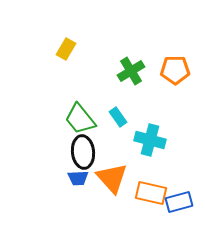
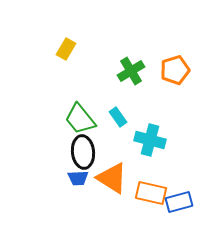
orange pentagon: rotated 16 degrees counterclockwise
orange triangle: rotated 16 degrees counterclockwise
